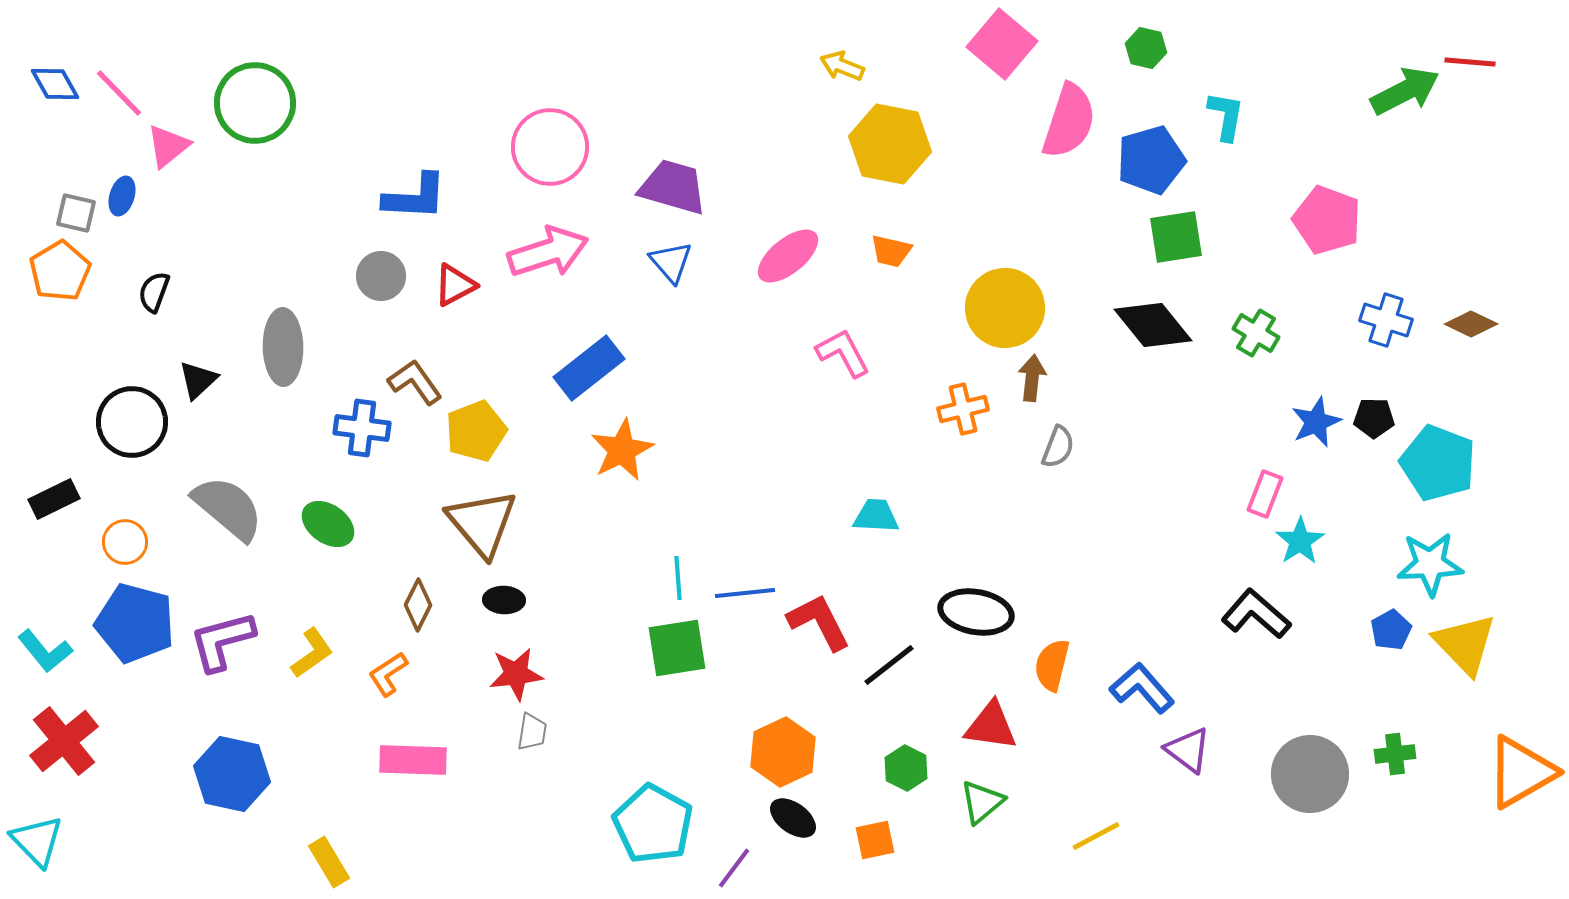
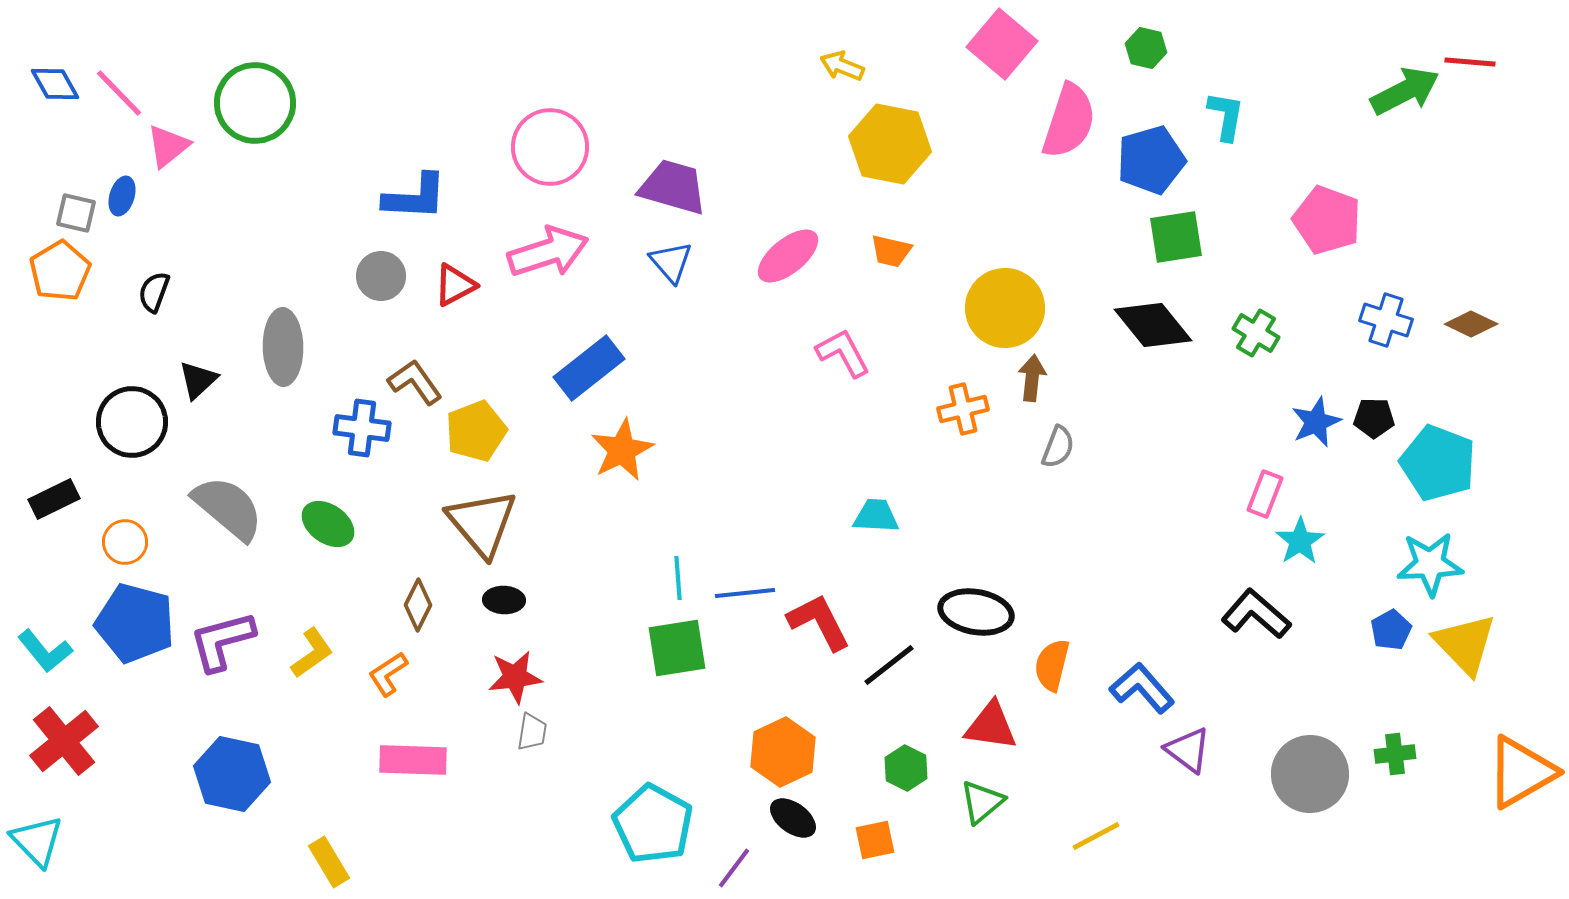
red star at (516, 674): moved 1 px left, 3 px down
